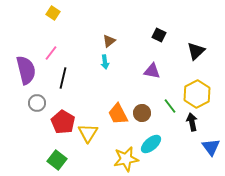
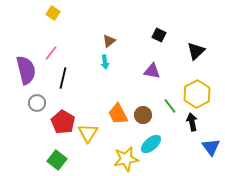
brown circle: moved 1 px right, 2 px down
